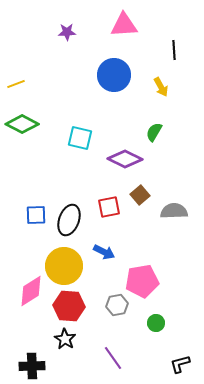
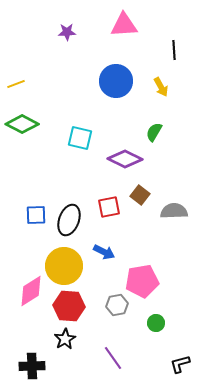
blue circle: moved 2 px right, 6 px down
brown square: rotated 12 degrees counterclockwise
black star: rotated 10 degrees clockwise
